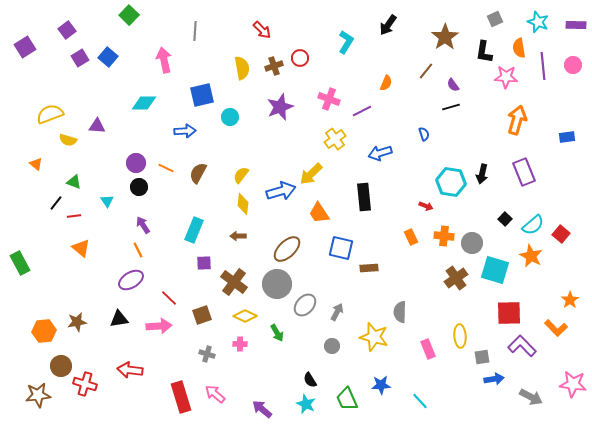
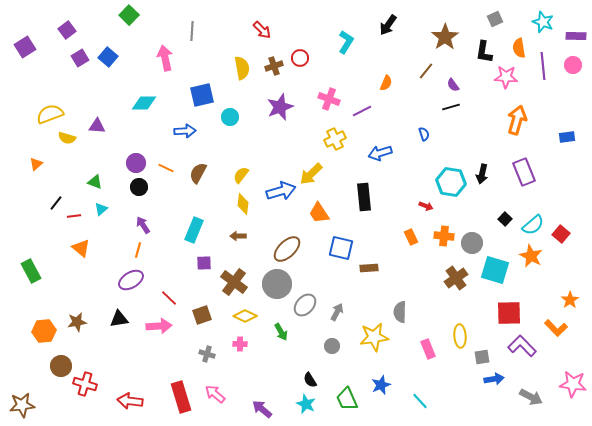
cyan star at (538, 22): moved 5 px right
purple rectangle at (576, 25): moved 11 px down
gray line at (195, 31): moved 3 px left
pink arrow at (164, 60): moved 1 px right, 2 px up
yellow cross at (335, 139): rotated 10 degrees clockwise
yellow semicircle at (68, 140): moved 1 px left, 2 px up
orange triangle at (36, 164): rotated 40 degrees clockwise
green triangle at (74, 182): moved 21 px right
cyan triangle at (107, 201): moved 6 px left, 8 px down; rotated 24 degrees clockwise
orange line at (138, 250): rotated 42 degrees clockwise
green rectangle at (20, 263): moved 11 px right, 8 px down
green arrow at (277, 333): moved 4 px right, 1 px up
yellow star at (374, 337): rotated 24 degrees counterclockwise
red arrow at (130, 370): moved 31 px down
blue star at (381, 385): rotated 18 degrees counterclockwise
brown star at (38, 395): moved 16 px left, 10 px down
